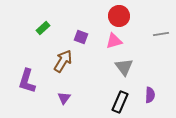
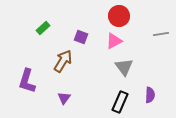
pink triangle: rotated 12 degrees counterclockwise
